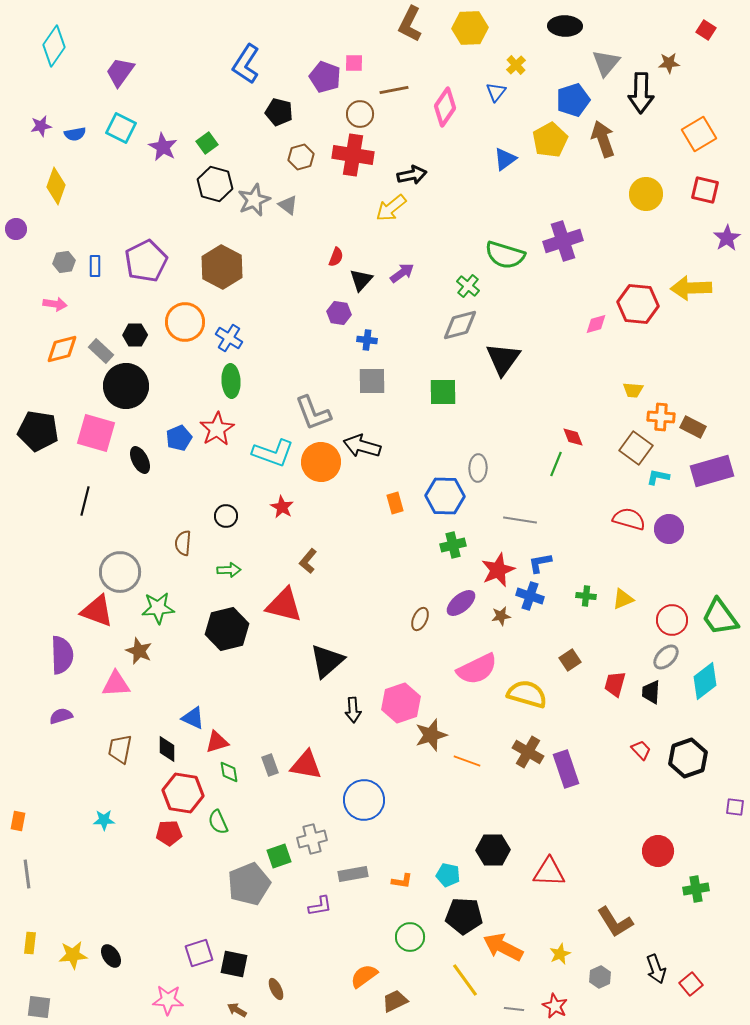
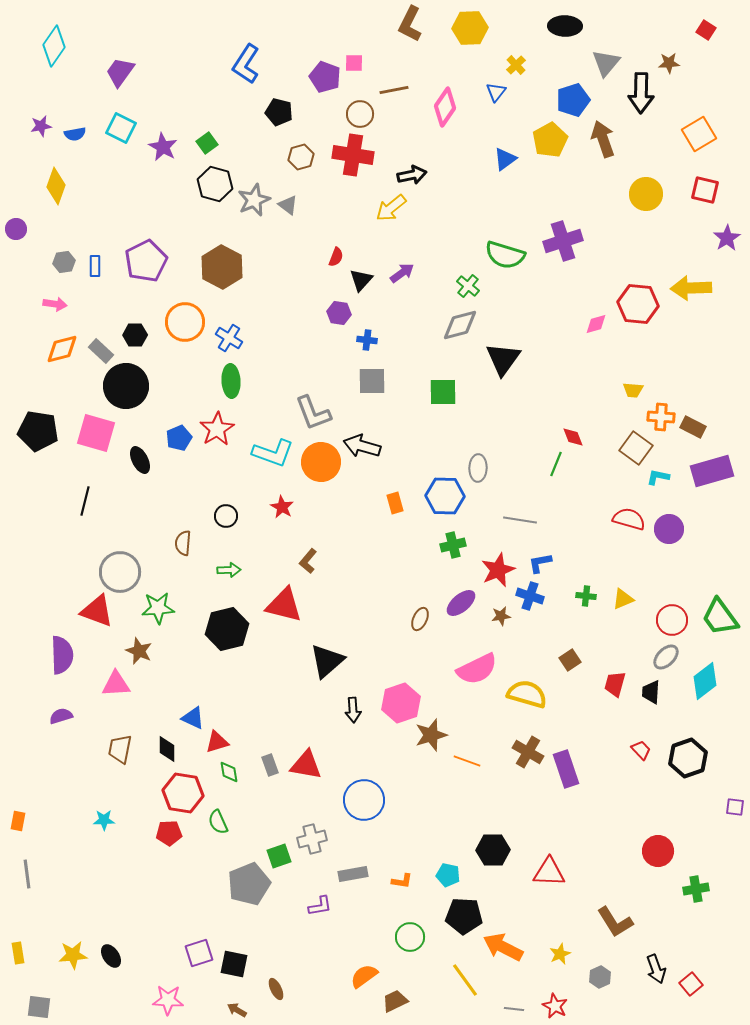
yellow rectangle at (30, 943): moved 12 px left, 10 px down; rotated 15 degrees counterclockwise
